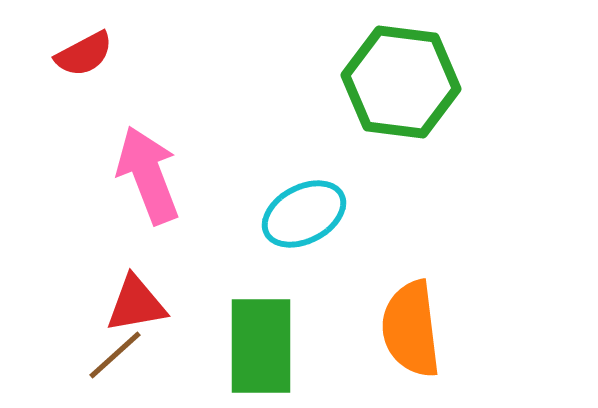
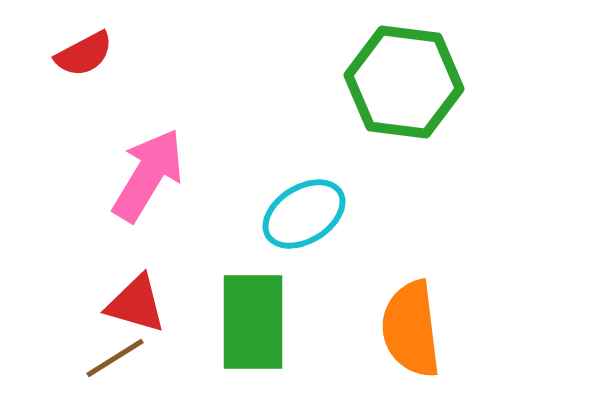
green hexagon: moved 3 px right
pink arrow: rotated 52 degrees clockwise
cyan ellipse: rotated 4 degrees counterclockwise
red triangle: rotated 26 degrees clockwise
green rectangle: moved 8 px left, 24 px up
brown line: moved 3 px down; rotated 10 degrees clockwise
